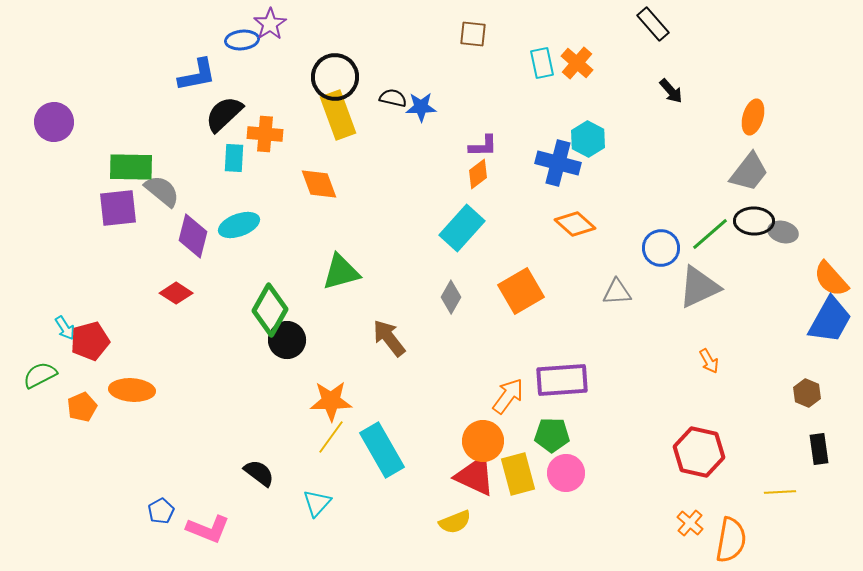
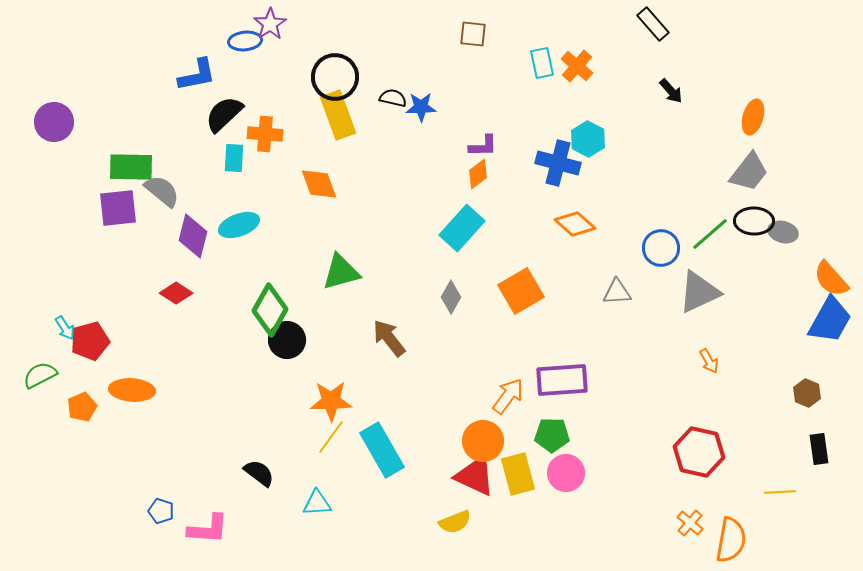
blue ellipse at (242, 40): moved 3 px right, 1 px down
orange cross at (577, 63): moved 3 px down
gray triangle at (699, 287): moved 5 px down
cyan triangle at (317, 503): rotated 44 degrees clockwise
blue pentagon at (161, 511): rotated 25 degrees counterclockwise
pink L-shape at (208, 529): rotated 18 degrees counterclockwise
